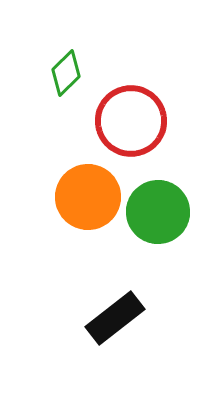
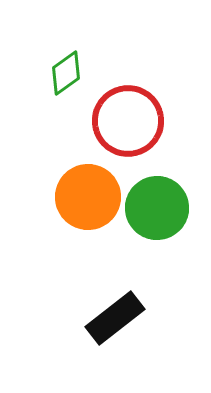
green diamond: rotated 9 degrees clockwise
red circle: moved 3 px left
green circle: moved 1 px left, 4 px up
